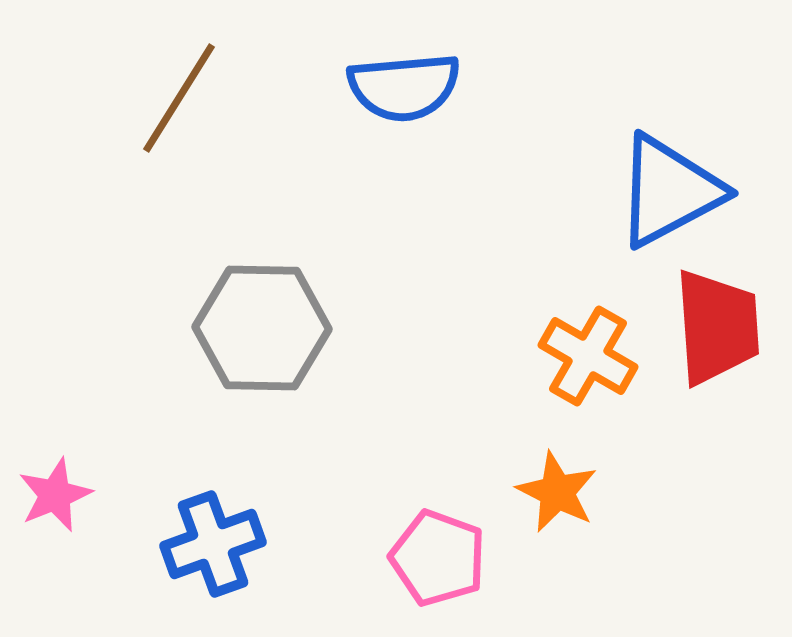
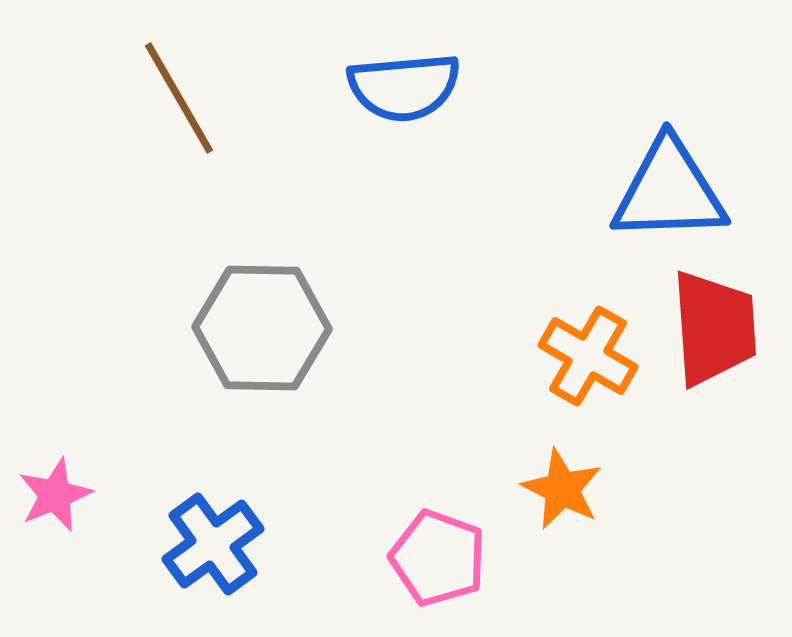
brown line: rotated 62 degrees counterclockwise
blue triangle: rotated 26 degrees clockwise
red trapezoid: moved 3 px left, 1 px down
orange star: moved 5 px right, 3 px up
blue cross: rotated 16 degrees counterclockwise
